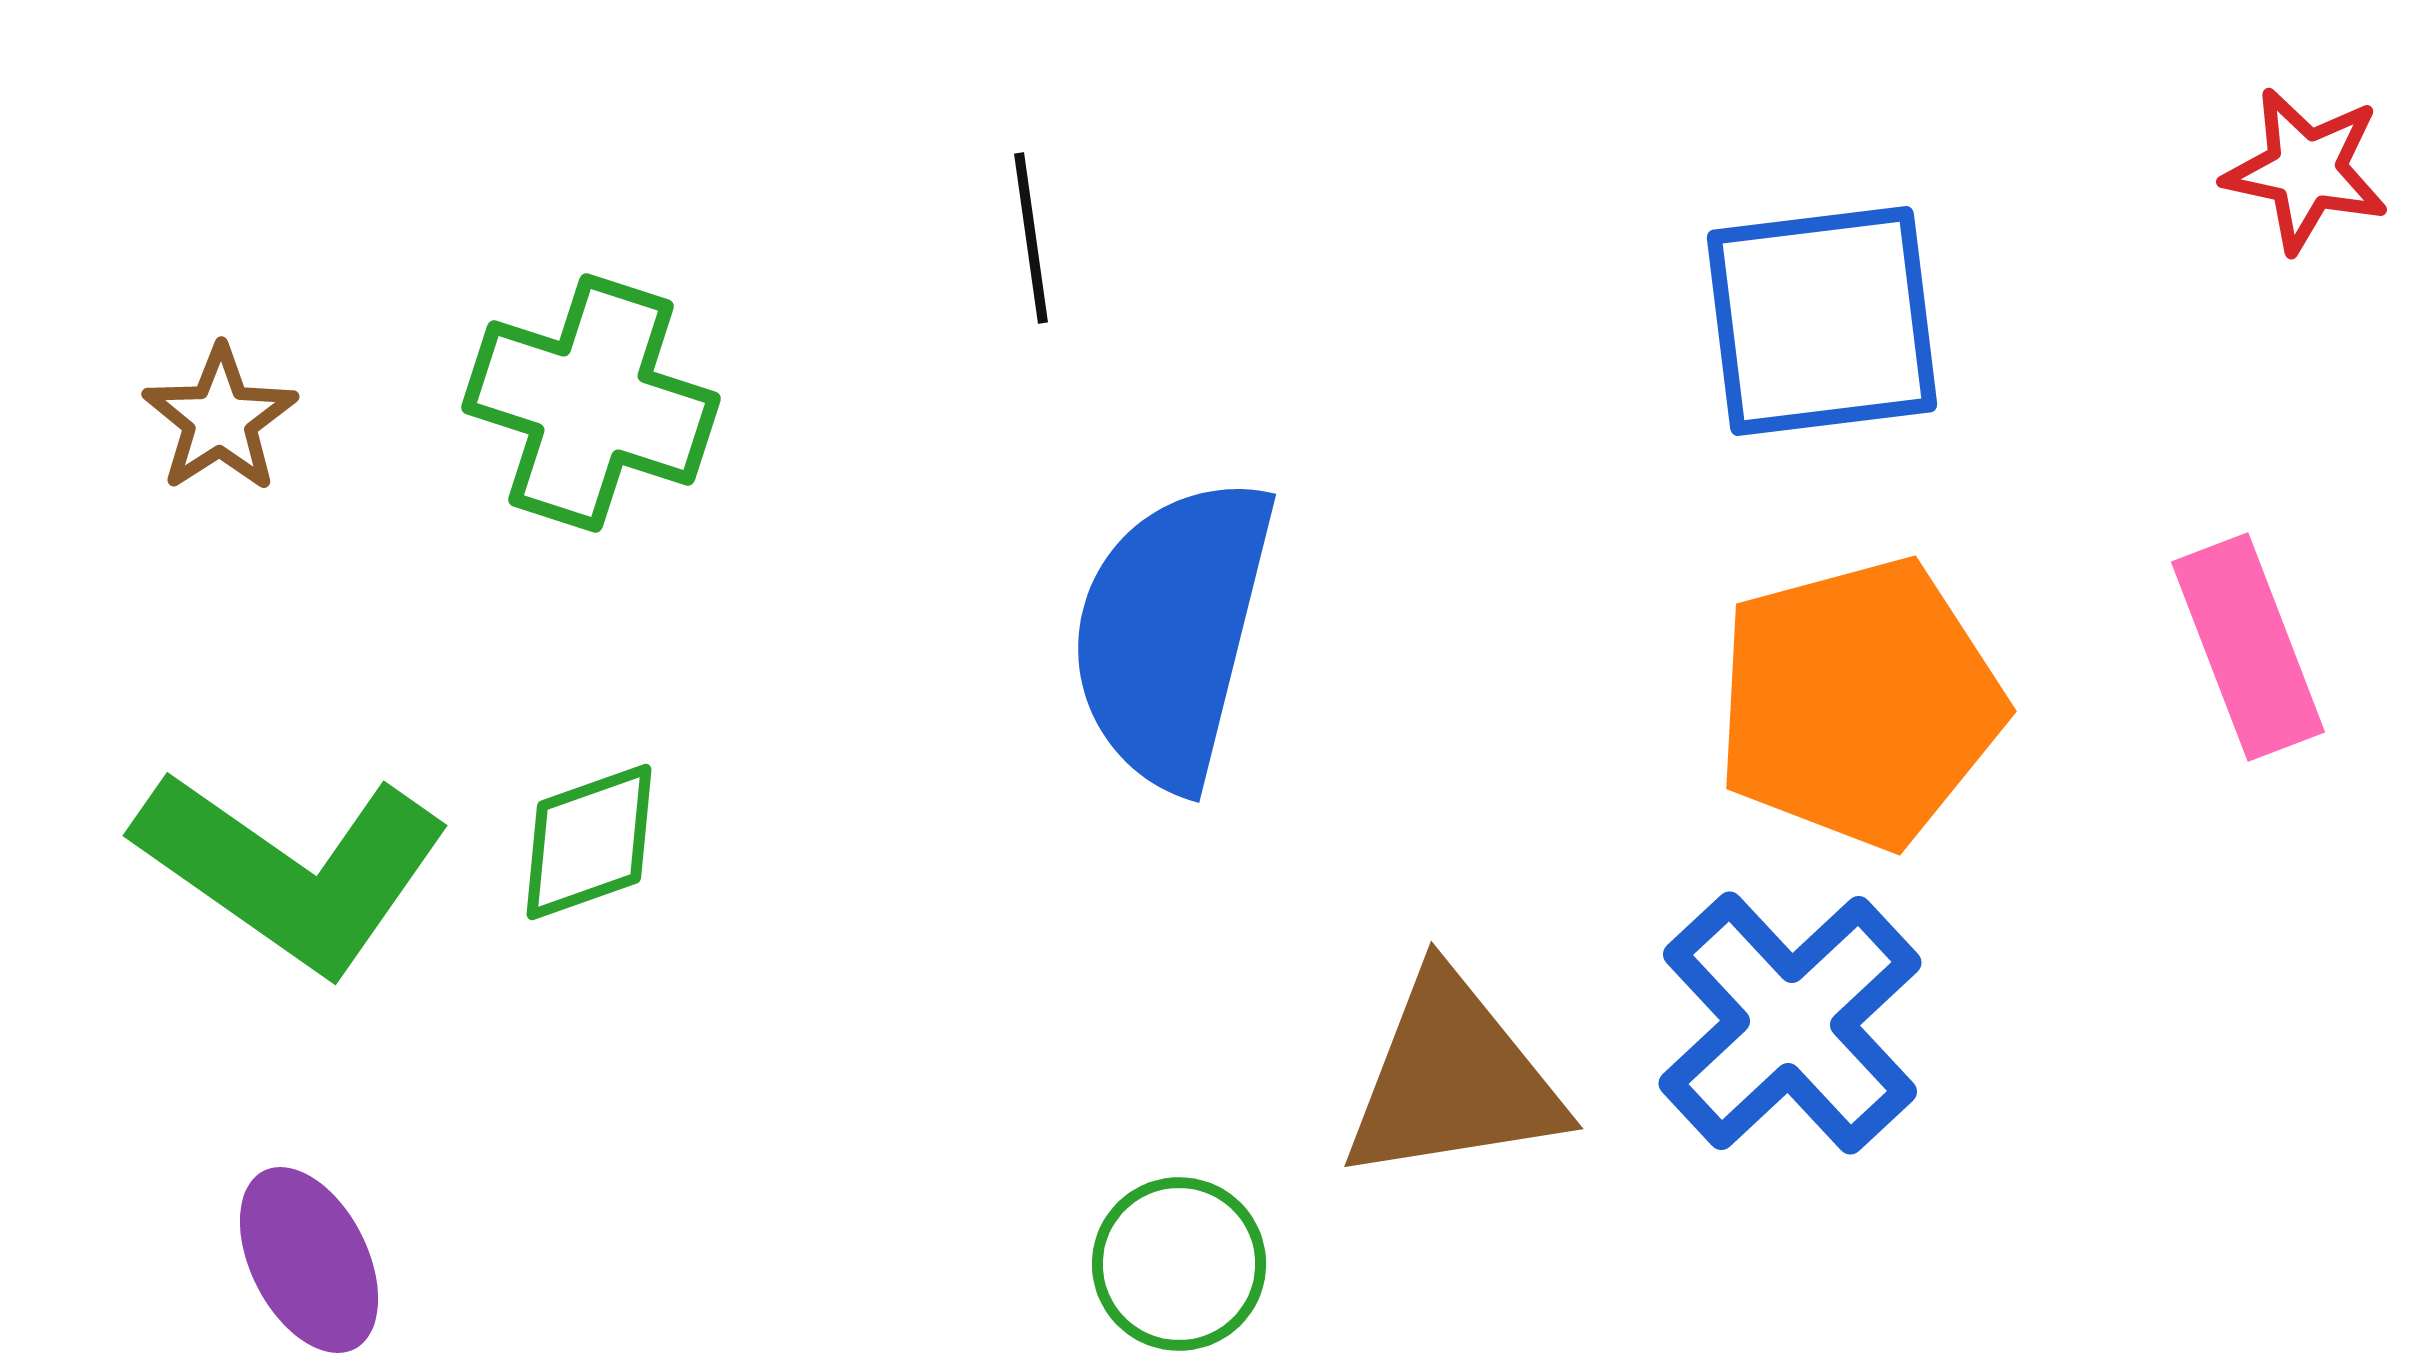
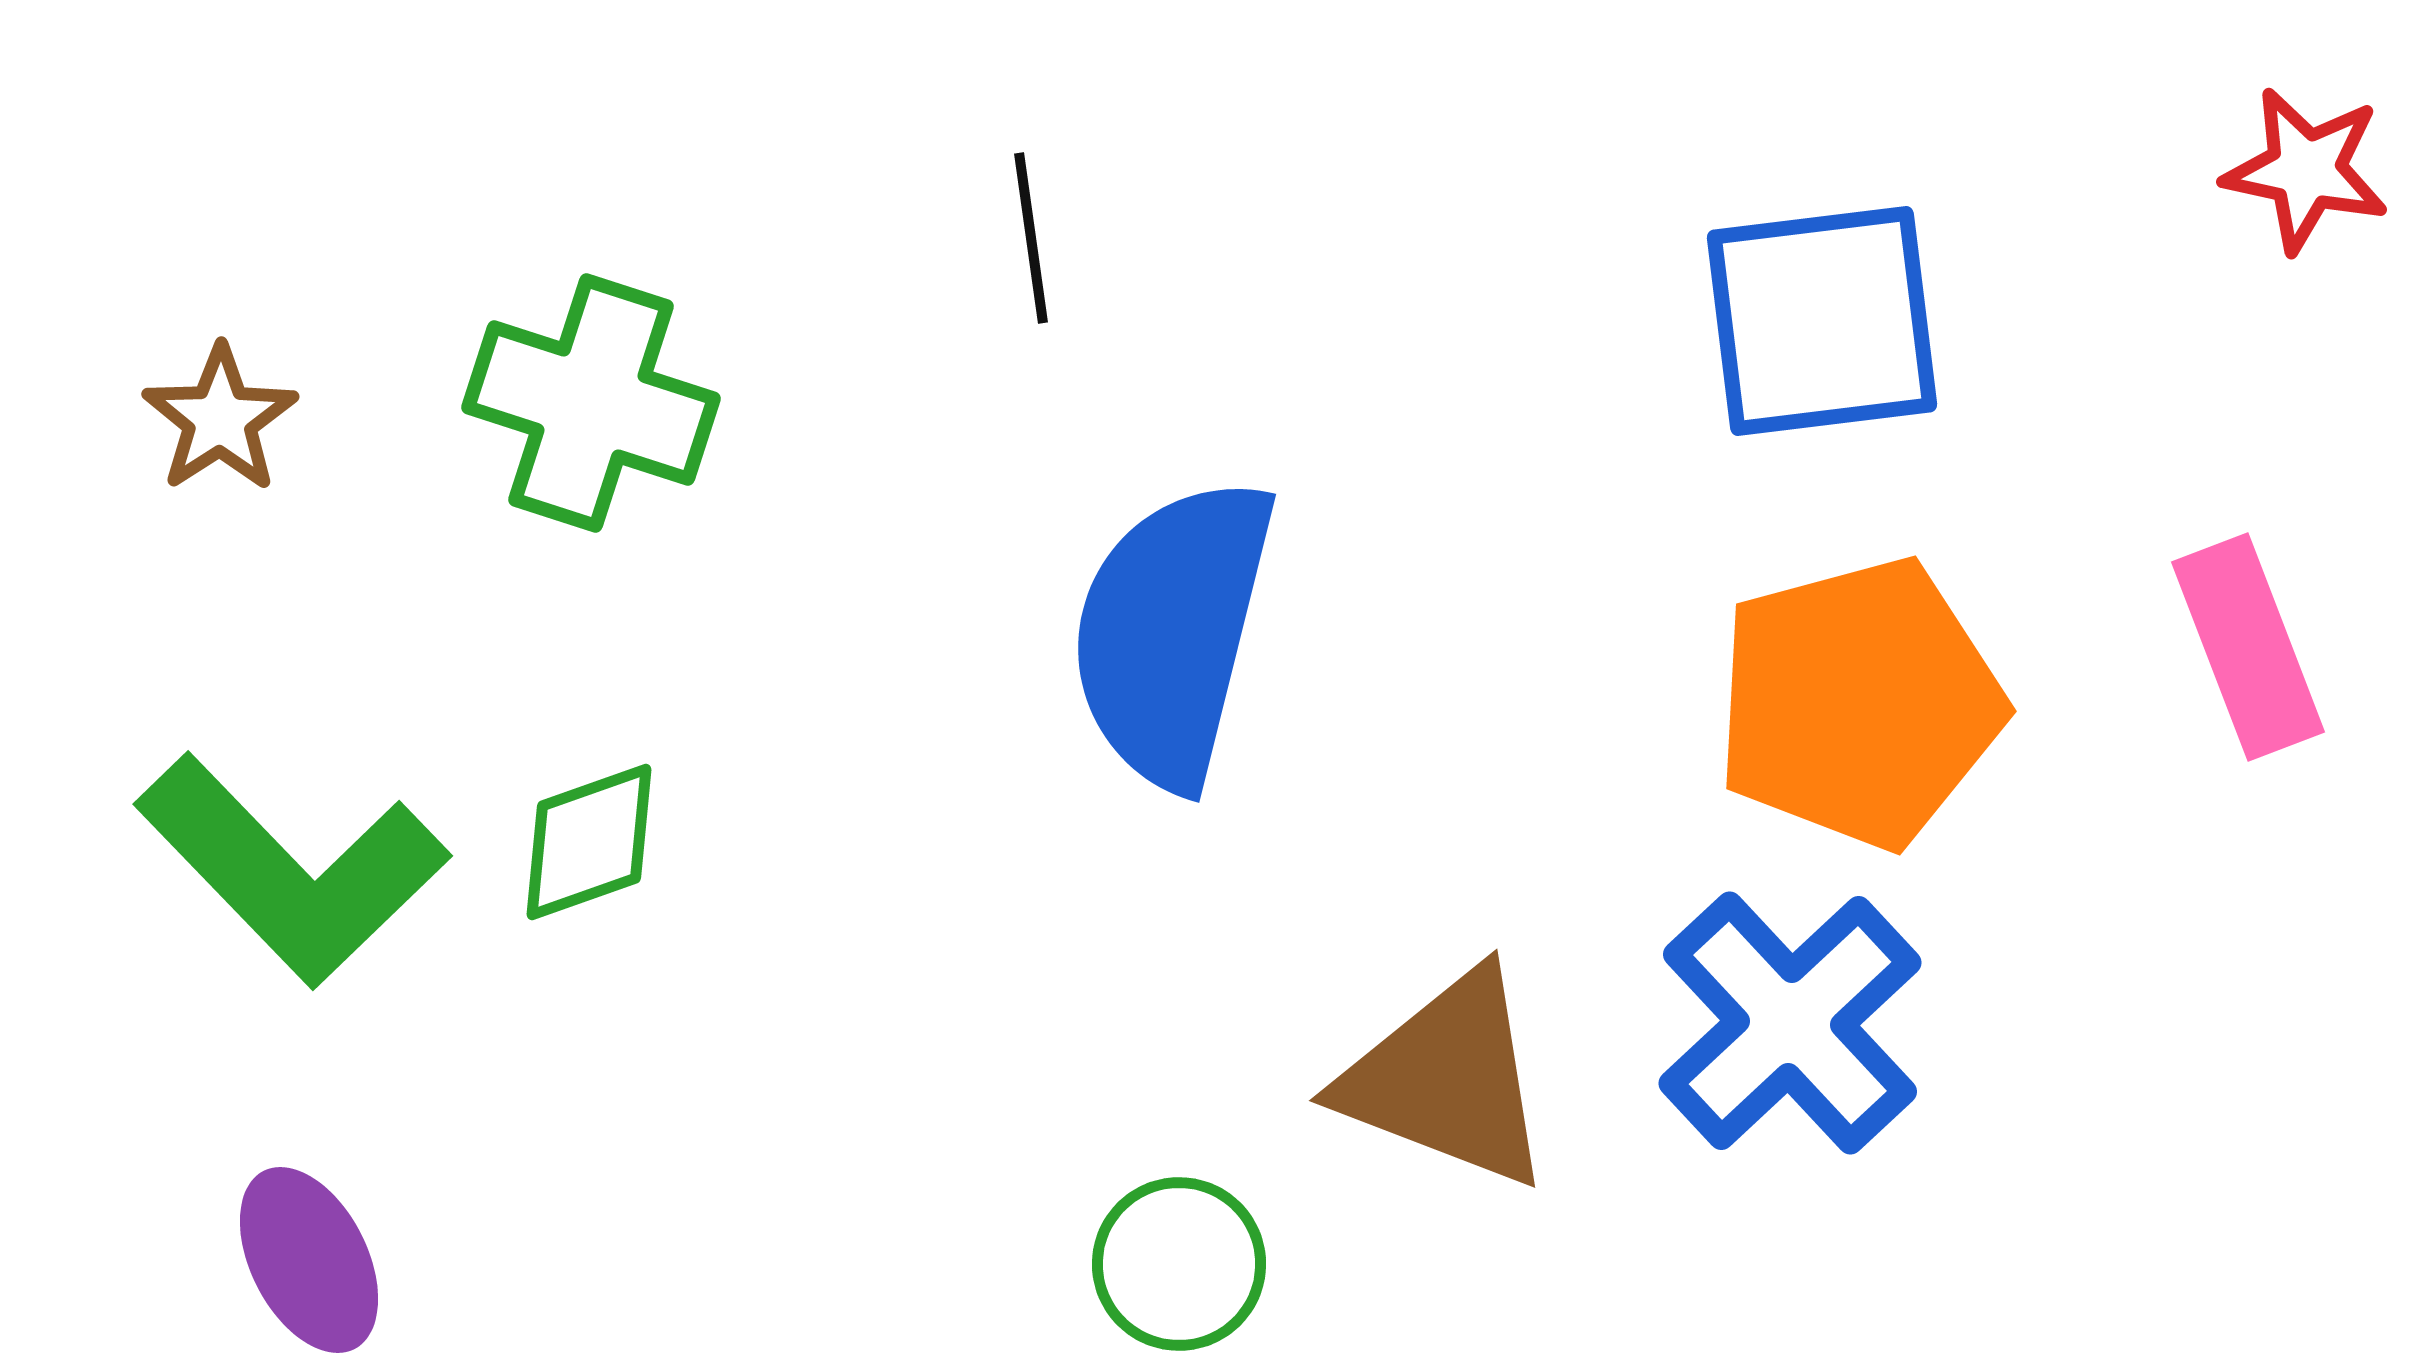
green L-shape: rotated 11 degrees clockwise
brown triangle: moved 6 px left; rotated 30 degrees clockwise
